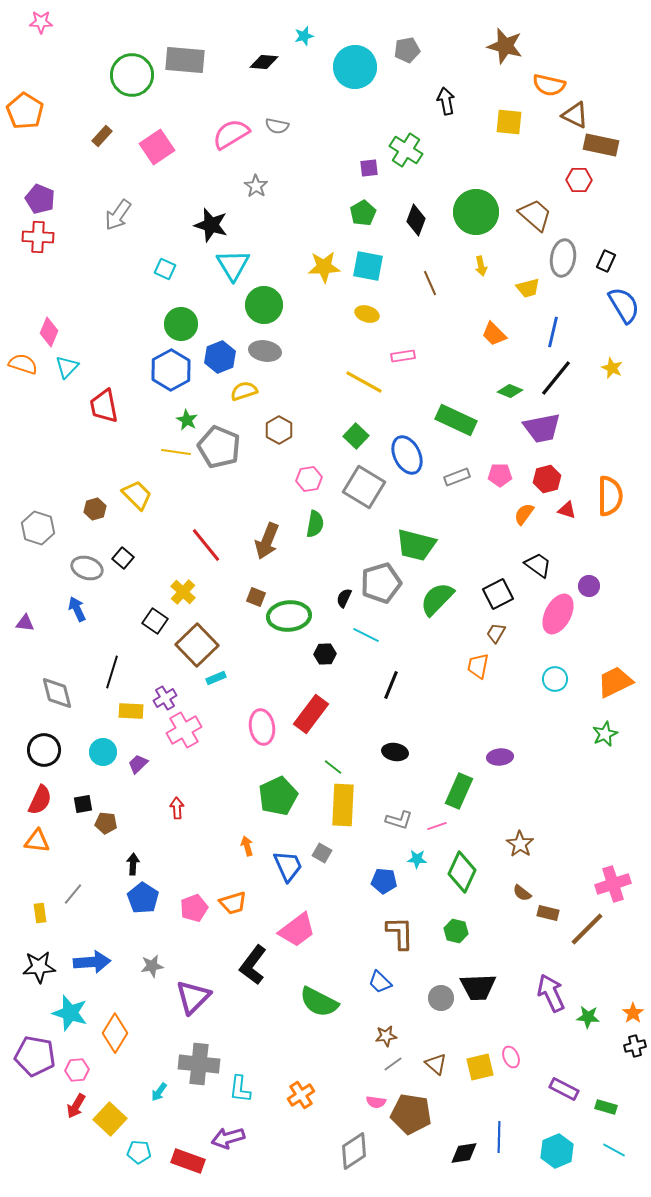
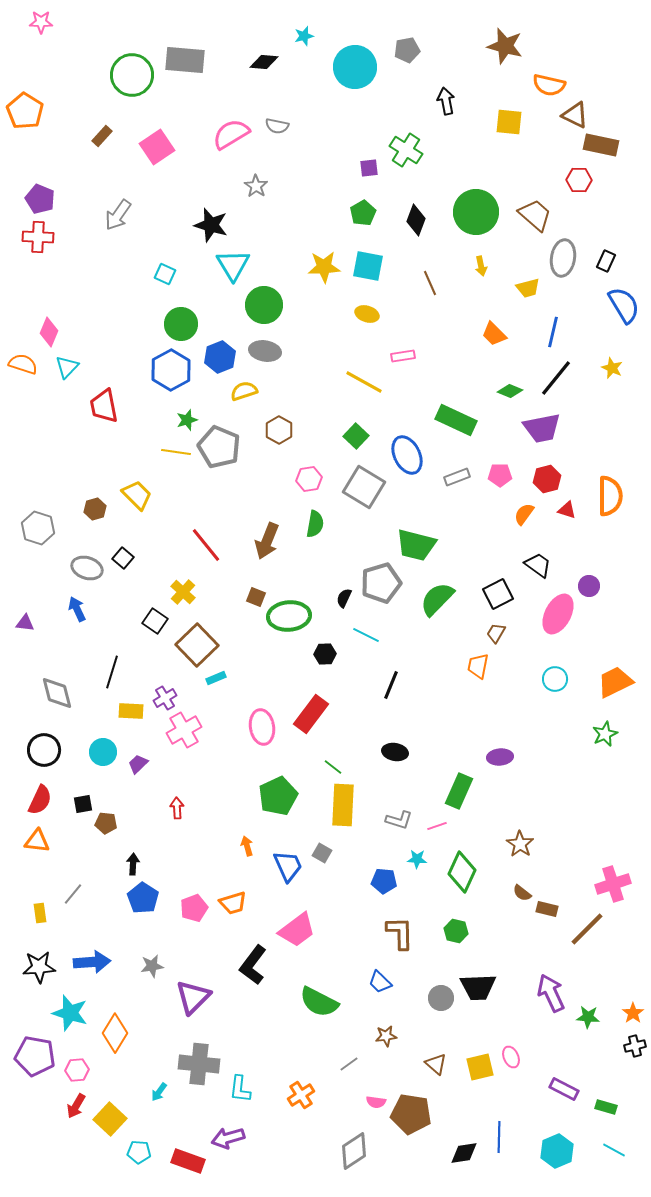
cyan square at (165, 269): moved 5 px down
green star at (187, 420): rotated 25 degrees clockwise
brown rectangle at (548, 913): moved 1 px left, 4 px up
gray line at (393, 1064): moved 44 px left
